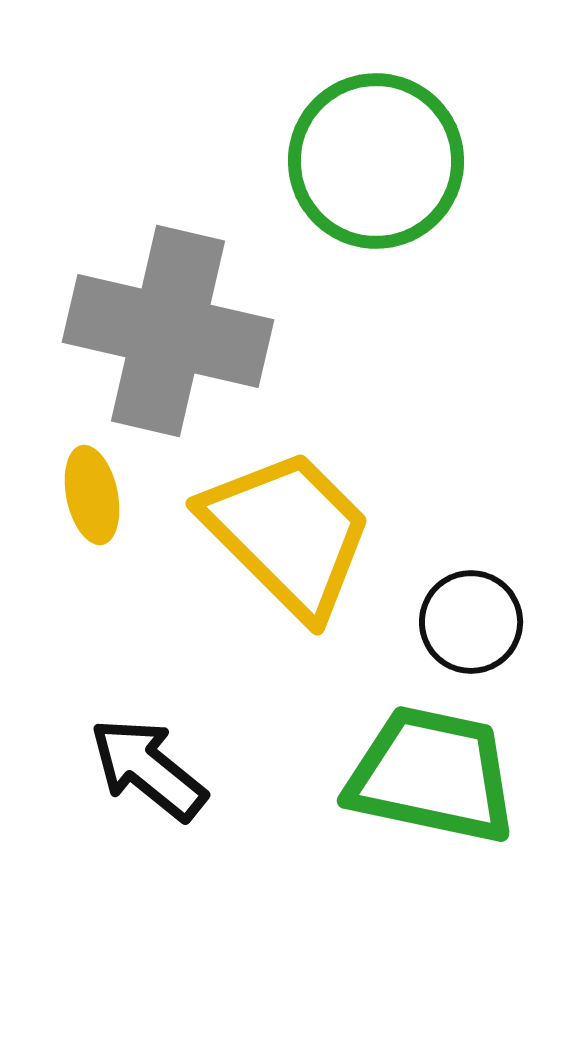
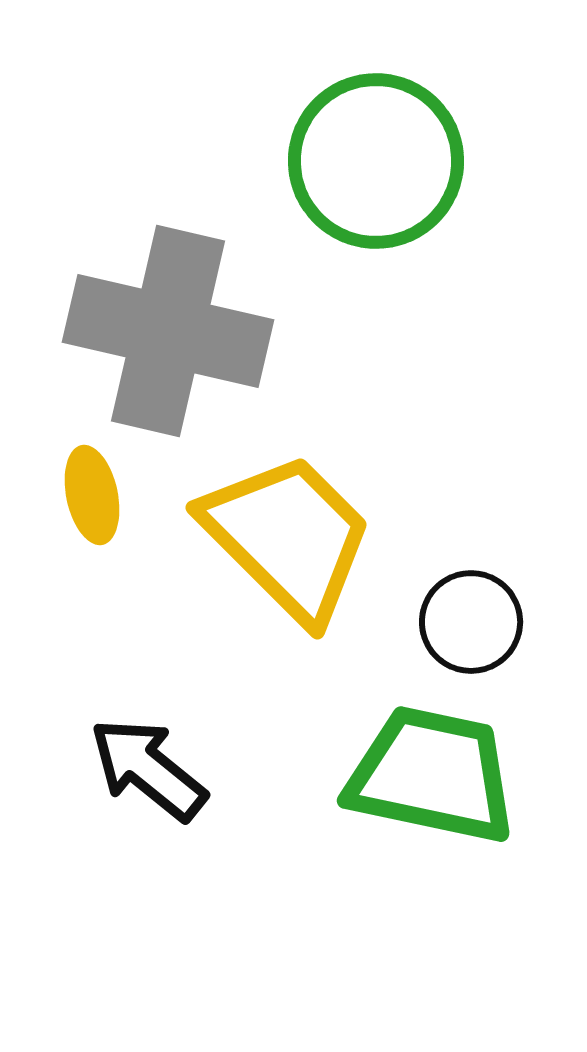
yellow trapezoid: moved 4 px down
